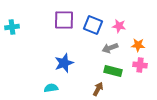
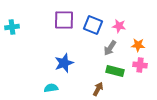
gray arrow: rotated 35 degrees counterclockwise
green rectangle: moved 2 px right
